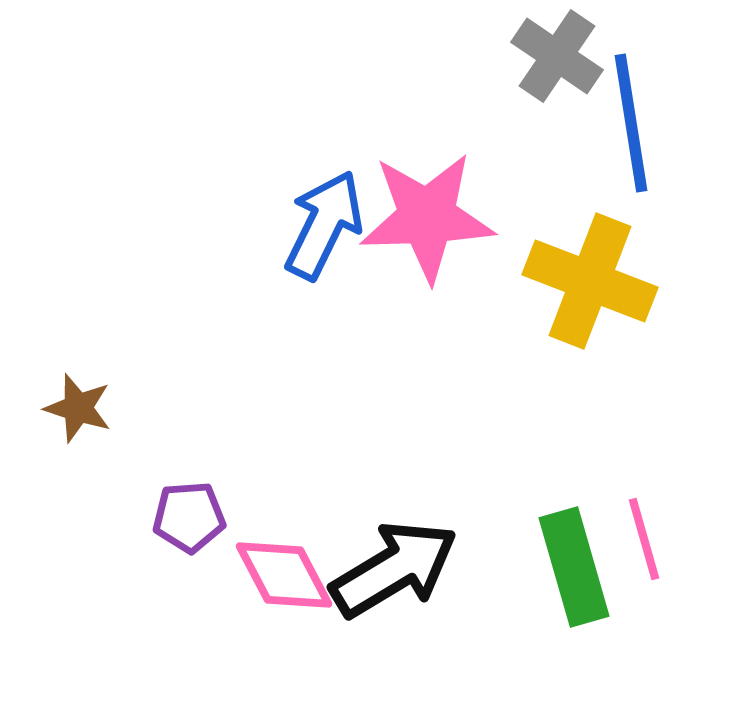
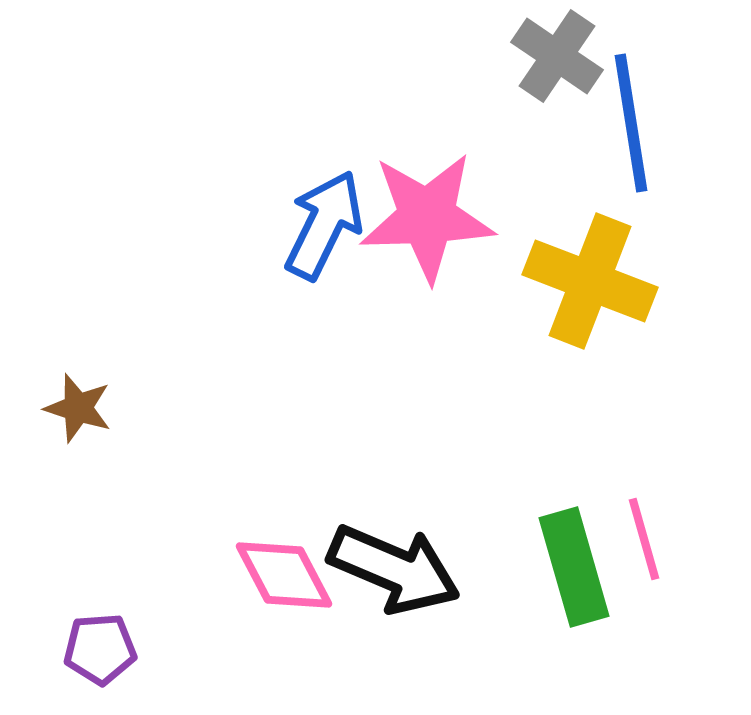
purple pentagon: moved 89 px left, 132 px down
black arrow: rotated 54 degrees clockwise
